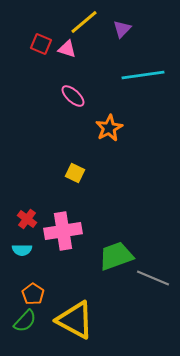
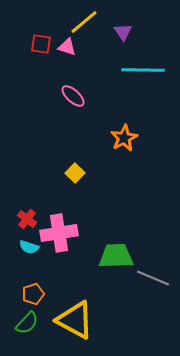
purple triangle: moved 1 px right, 3 px down; rotated 18 degrees counterclockwise
red square: rotated 15 degrees counterclockwise
pink triangle: moved 2 px up
cyan line: moved 5 px up; rotated 9 degrees clockwise
orange star: moved 15 px right, 10 px down
yellow square: rotated 18 degrees clockwise
pink cross: moved 4 px left, 2 px down
cyan semicircle: moved 7 px right, 3 px up; rotated 18 degrees clockwise
green trapezoid: rotated 18 degrees clockwise
orange pentagon: rotated 20 degrees clockwise
green semicircle: moved 2 px right, 2 px down
